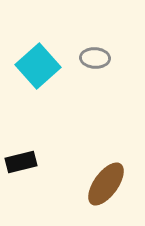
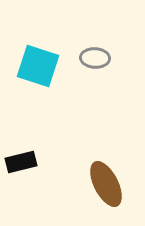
cyan square: rotated 30 degrees counterclockwise
brown ellipse: rotated 63 degrees counterclockwise
